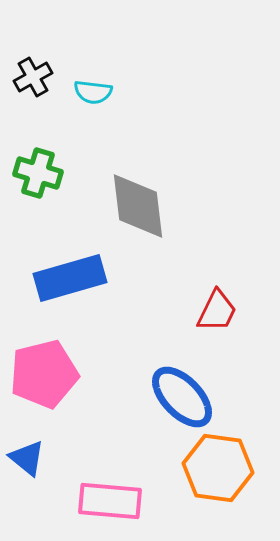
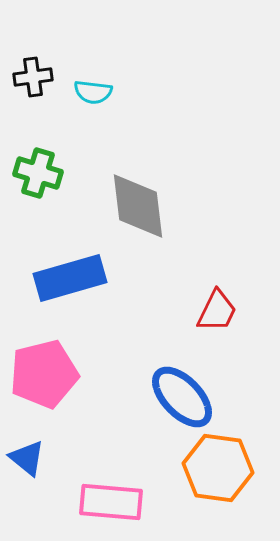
black cross: rotated 21 degrees clockwise
pink rectangle: moved 1 px right, 1 px down
